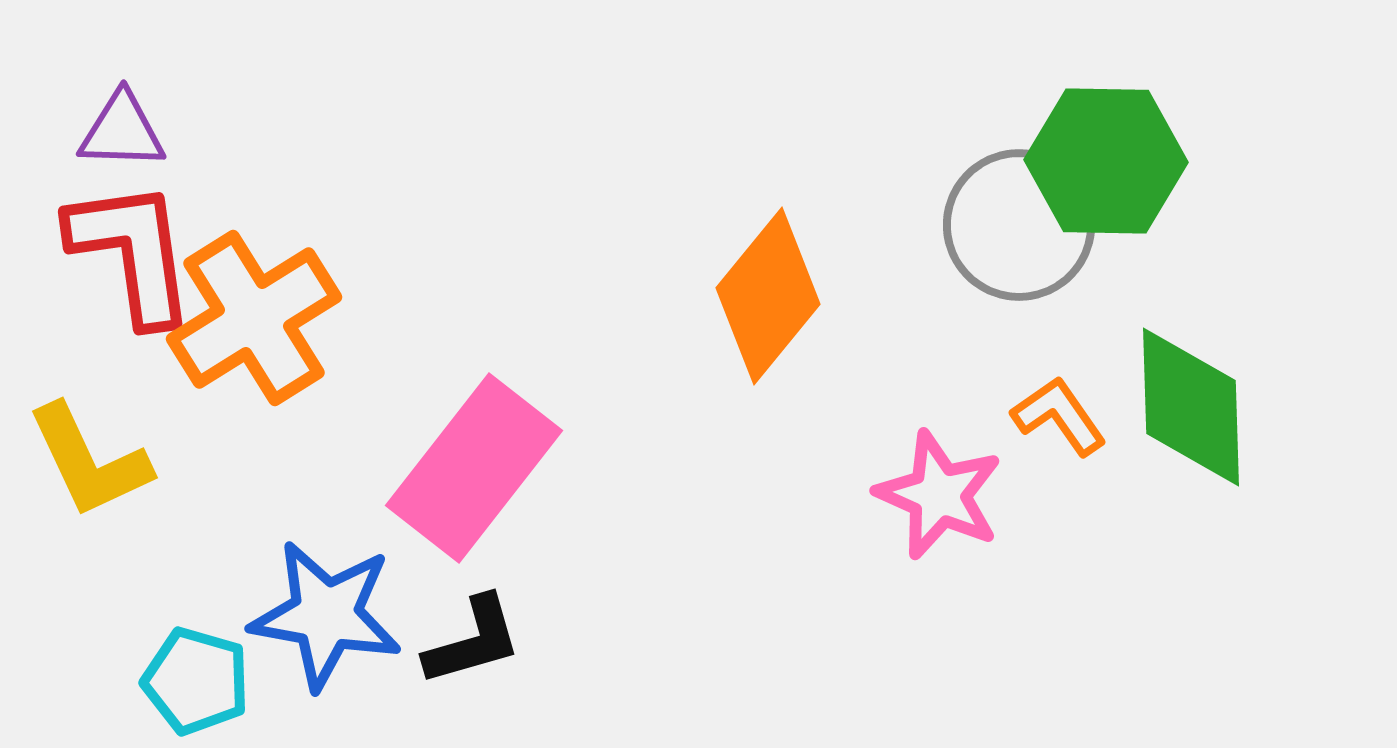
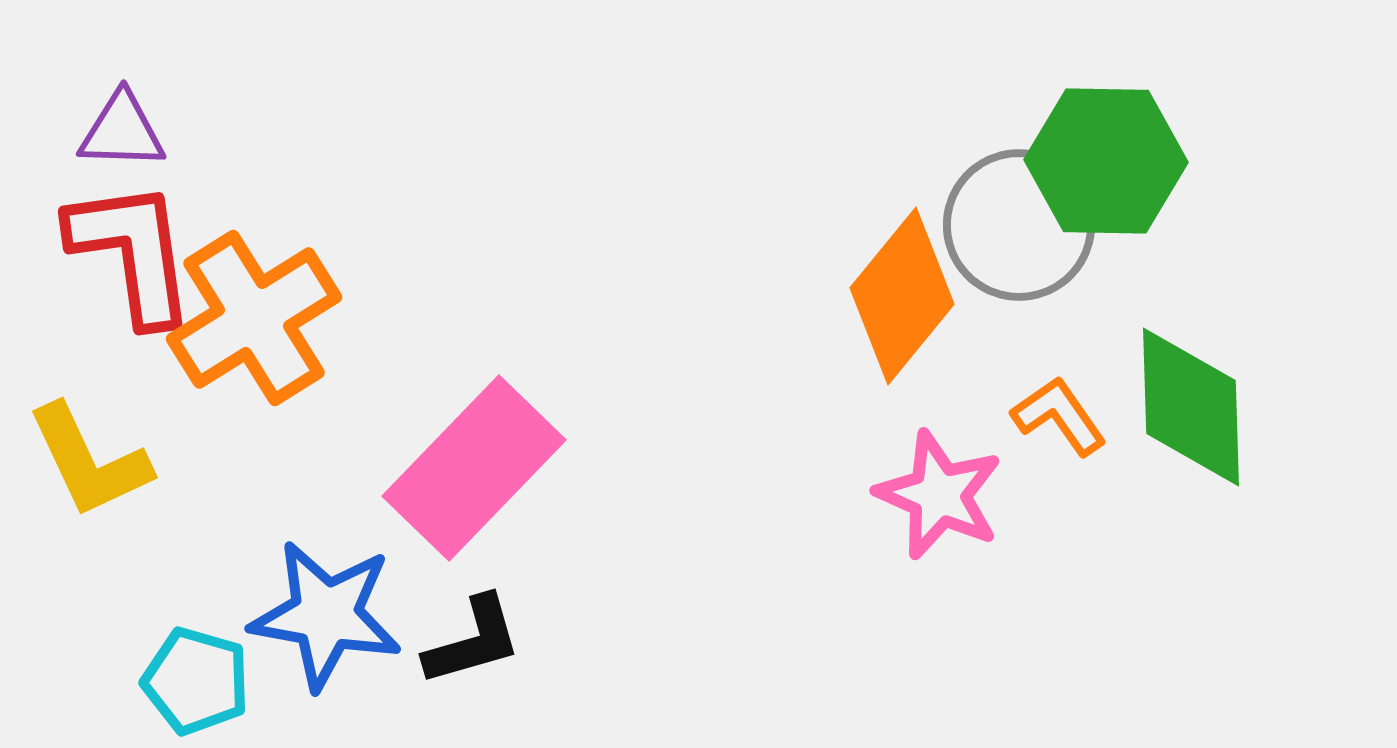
orange diamond: moved 134 px right
pink rectangle: rotated 6 degrees clockwise
